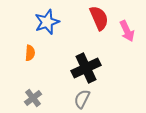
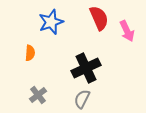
blue star: moved 4 px right
gray cross: moved 5 px right, 3 px up
